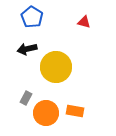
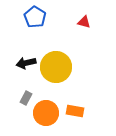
blue pentagon: moved 3 px right
black arrow: moved 1 px left, 14 px down
